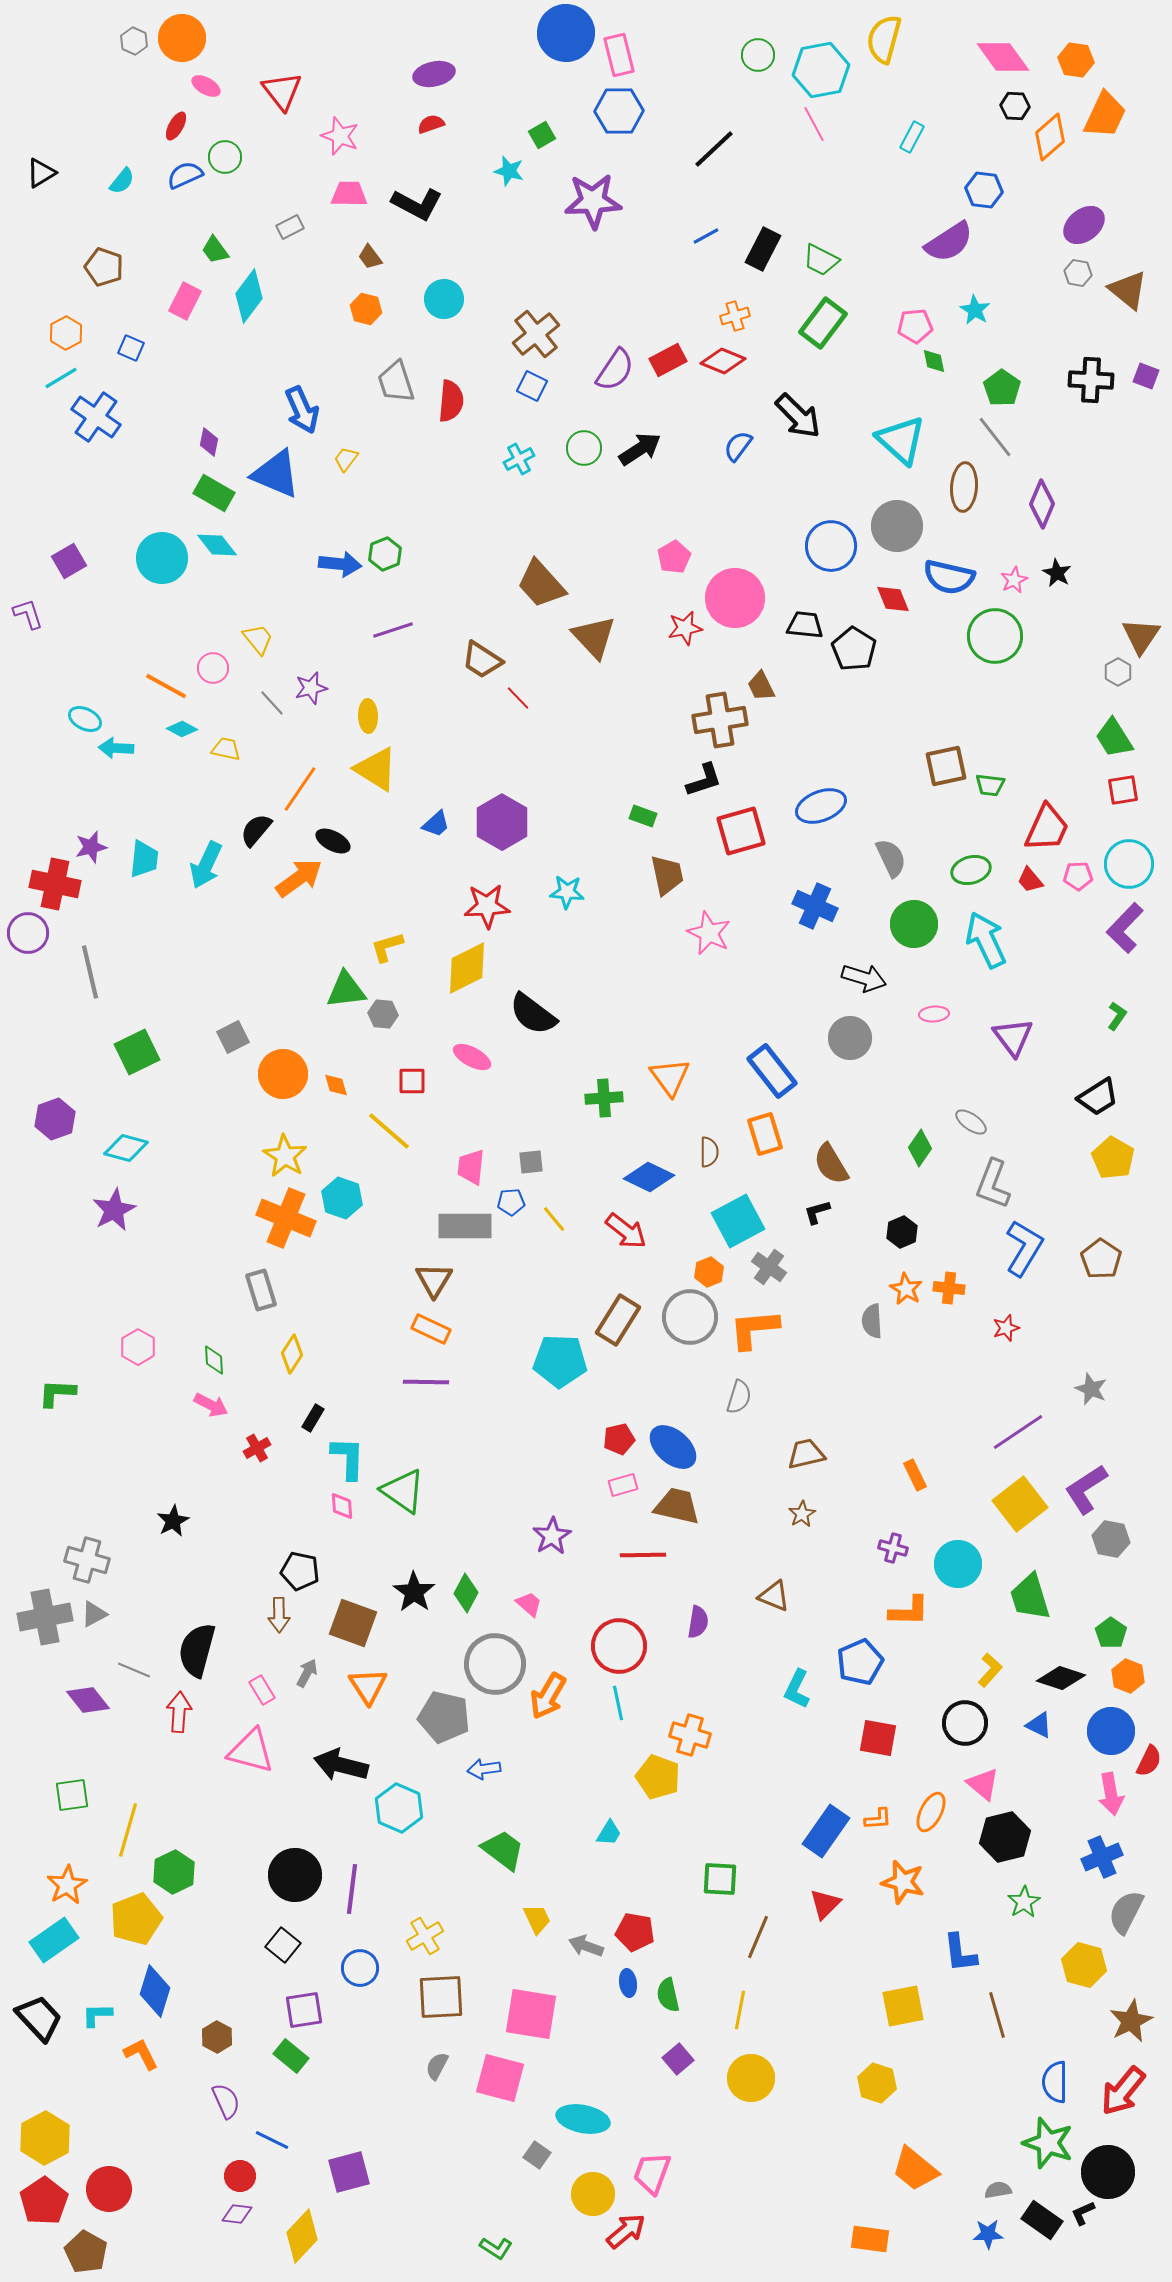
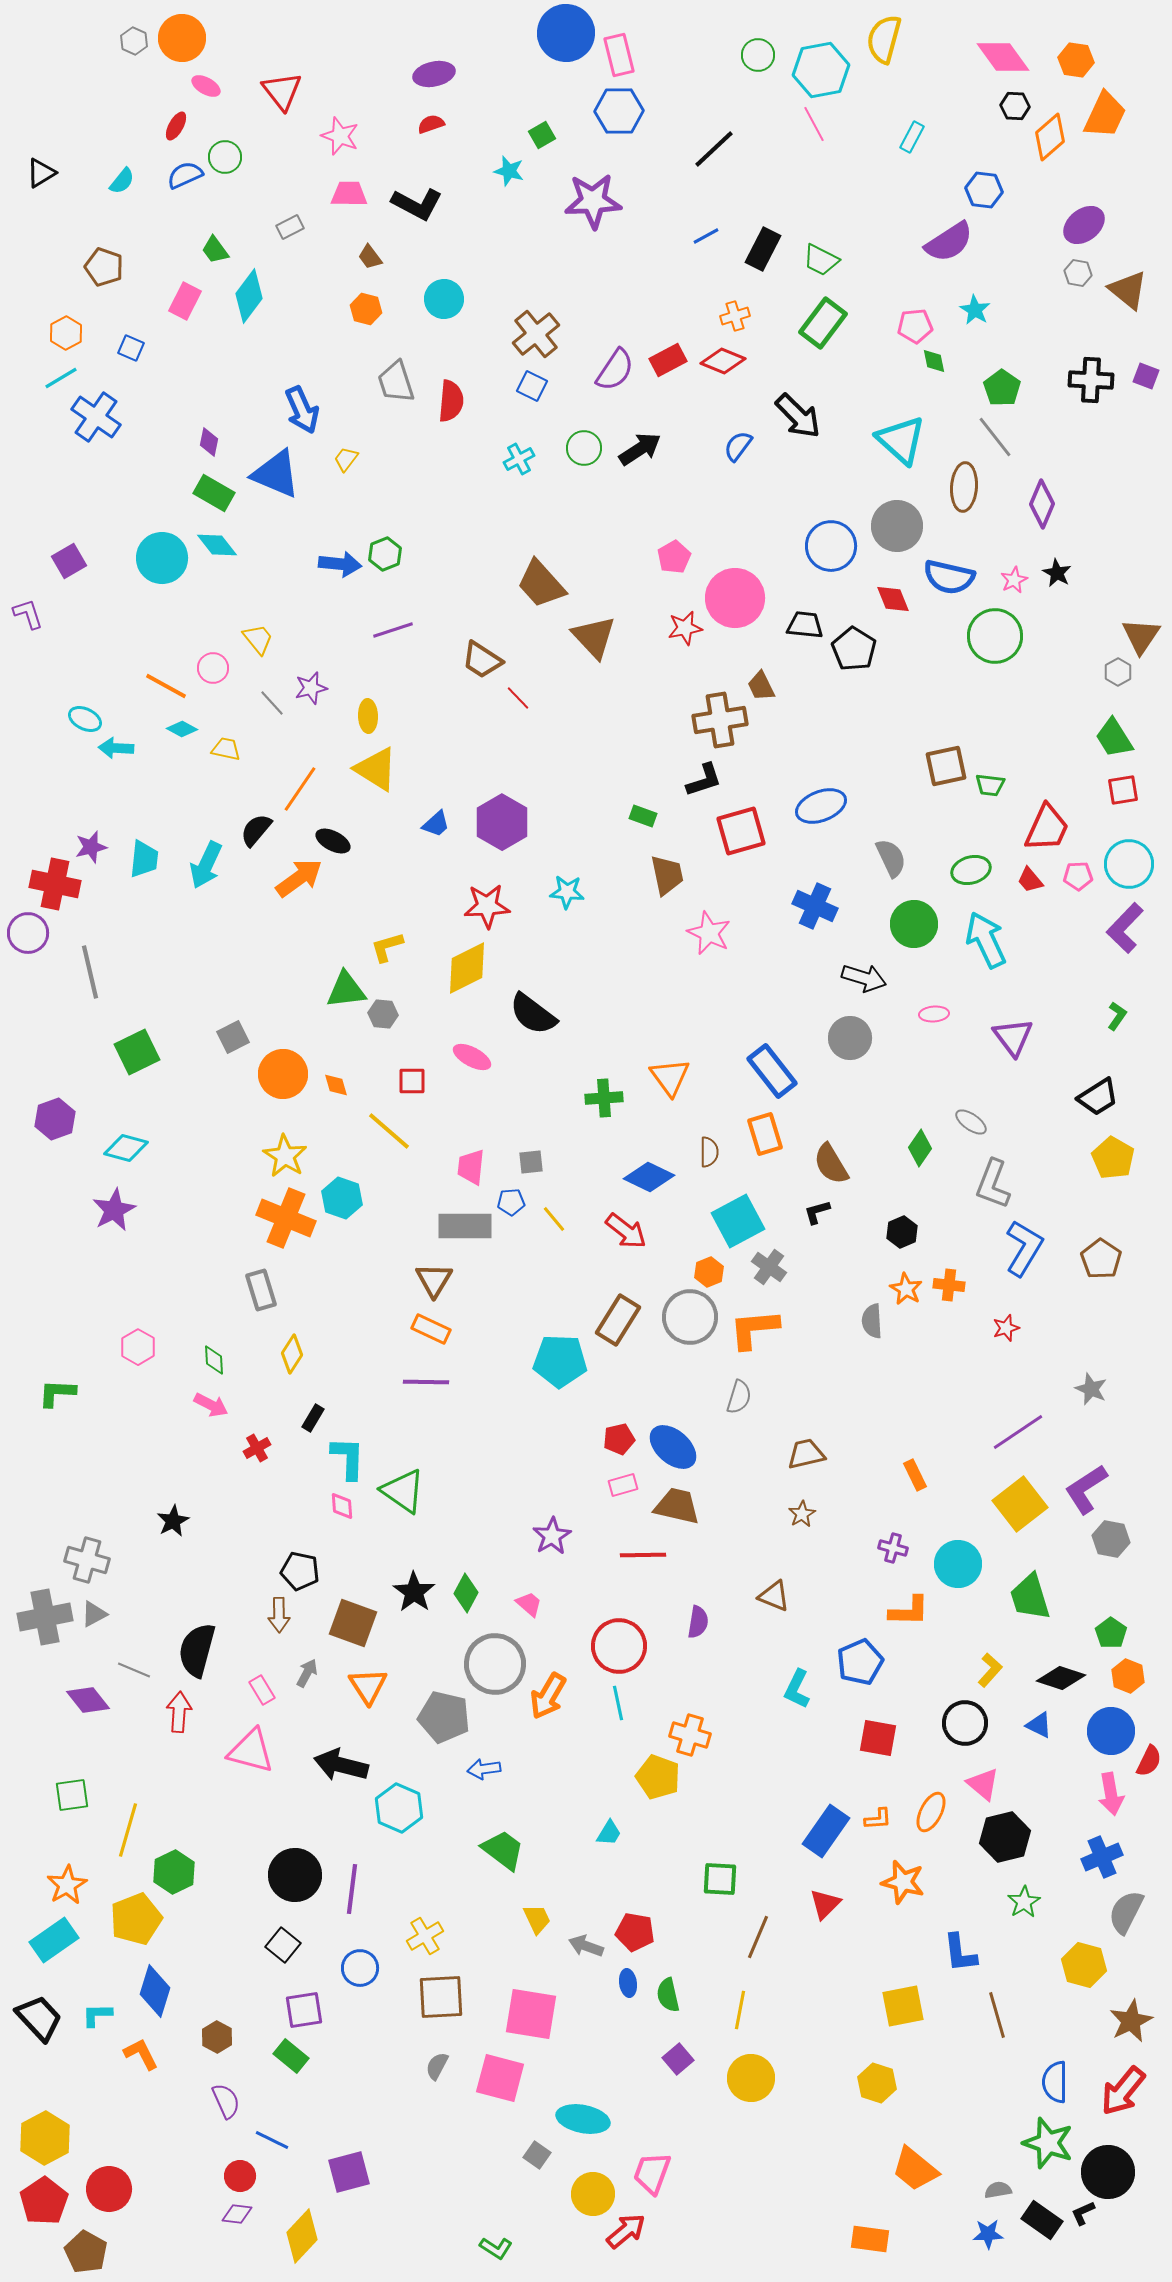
orange cross at (949, 1288): moved 3 px up
